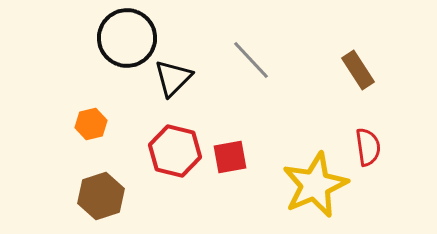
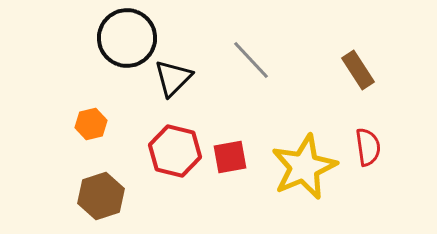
yellow star: moved 11 px left, 18 px up
